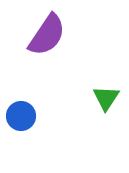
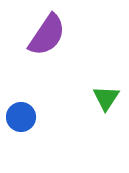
blue circle: moved 1 px down
